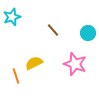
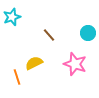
brown line: moved 4 px left, 5 px down
orange line: moved 1 px right, 1 px down
